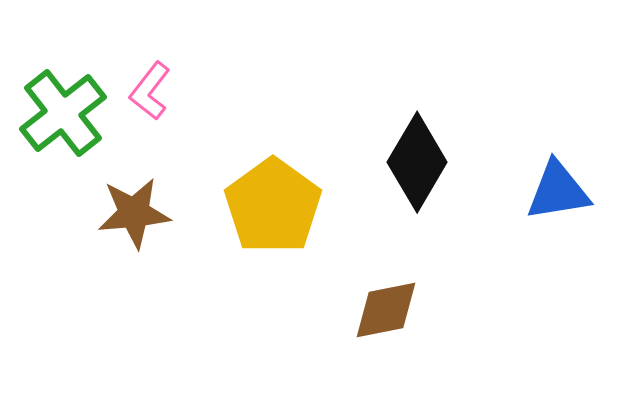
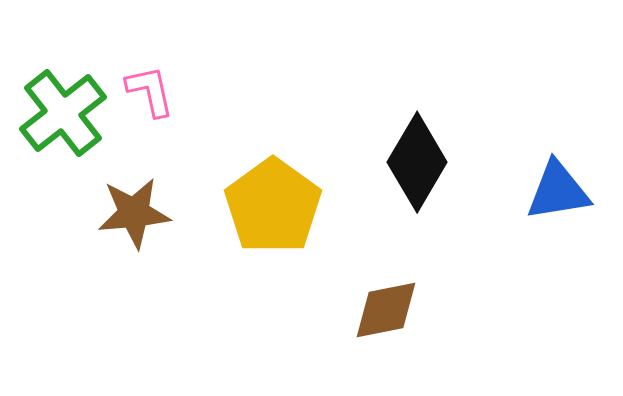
pink L-shape: rotated 130 degrees clockwise
